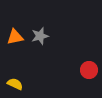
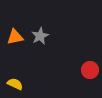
gray star: rotated 12 degrees counterclockwise
red circle: moved 1 px right
